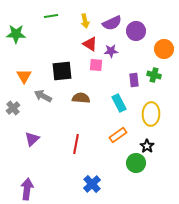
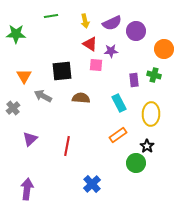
purple triangle: moved 2 px left
red line: moved 9 px left, 2 px down
